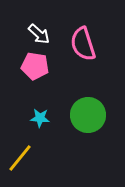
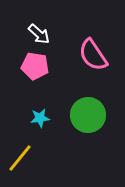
pink semicircle: moved 10 px right, 11 px down; rotated 16 degrees counterclockwise
cyan star: rotated 12 degrees counterclockwise
